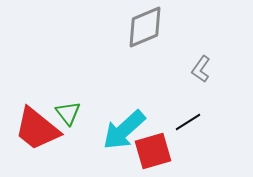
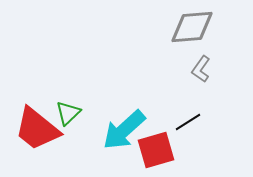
gray diamond: moved 47 px right; rotated 18 degrees clockwise
green triangle: rotated 24 degrees clockwise
red square: moved 3 px right, 1 px up
